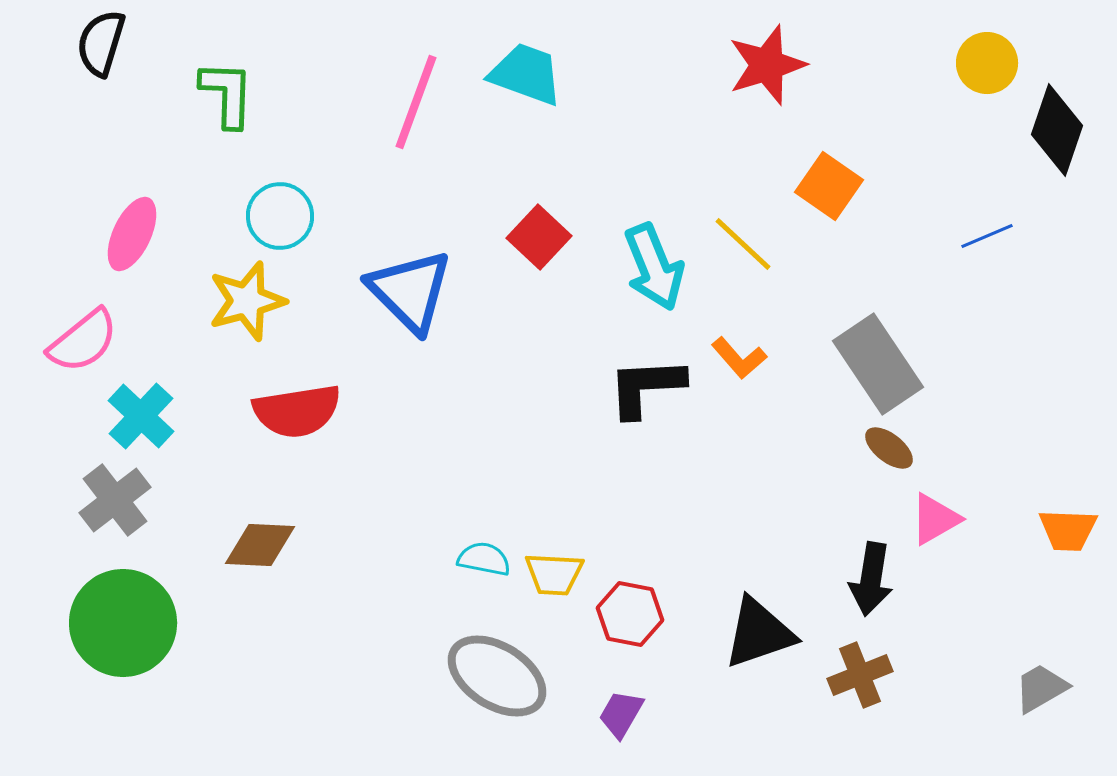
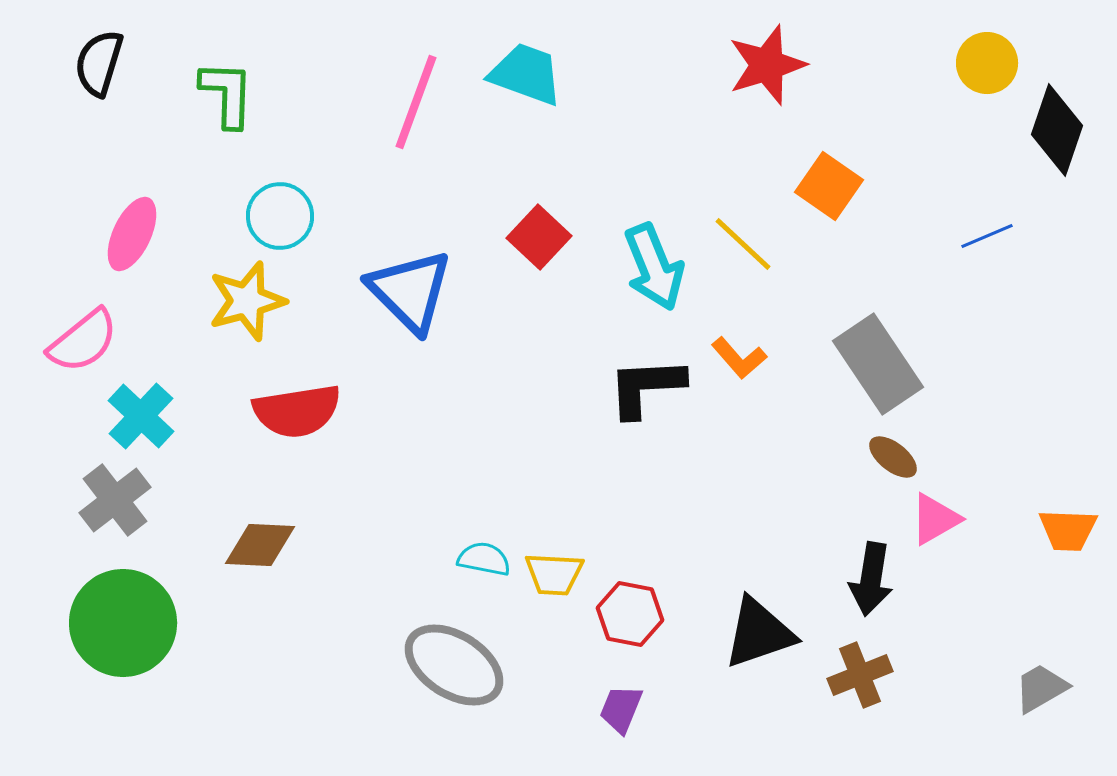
black semicircle: moved 2 px left, 20 px down
brown ellipse: moved 4 px right, 9 px down
gray ellipse: moved 43 px left, 11 px up
purple trapezoid: moved 5 px up; rotated 8 degrees counterclockwise
